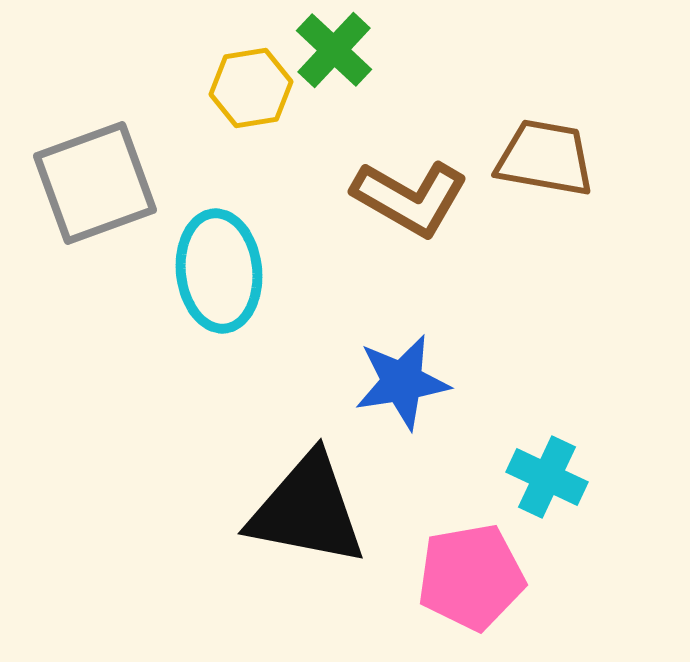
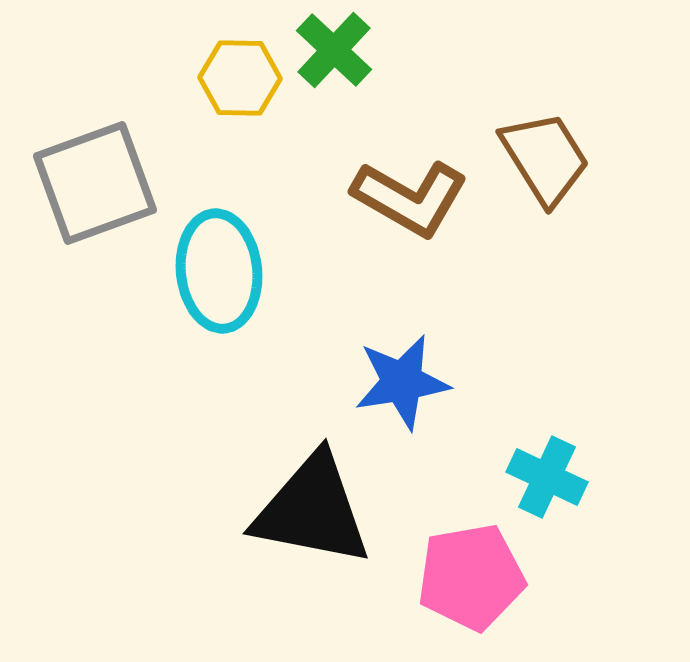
yellow hexagon: moved 11 px left, 10 px up; rotated 10 degrees clockwise
brown trapezoid: rotated 48 degrees clockwise
black triangle: moved 5 px right
